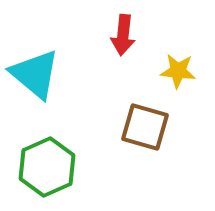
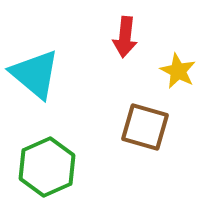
red arrow: moved 2 px right, 2 px down
yellow star: rotated 21 degrees clockwise
